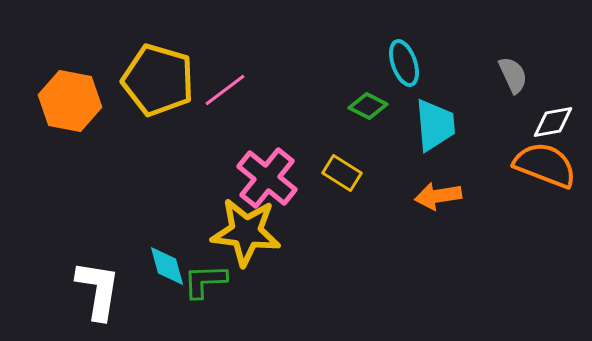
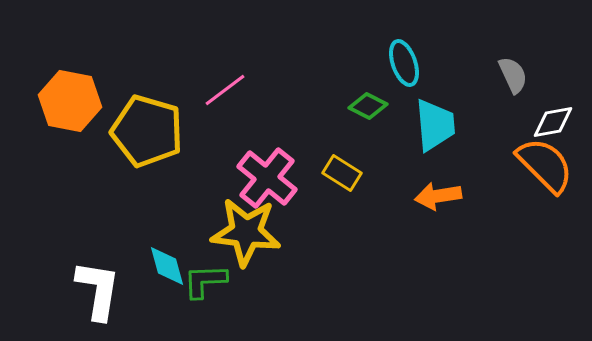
yellow pentagon: moved 11 px left, 51 px down
orange semicircle: rotated 24 degrees clockwise
